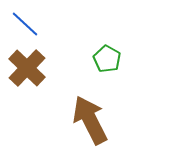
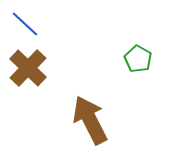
green pentagon: moved 31 px right
brown cross: moved 1 px right
